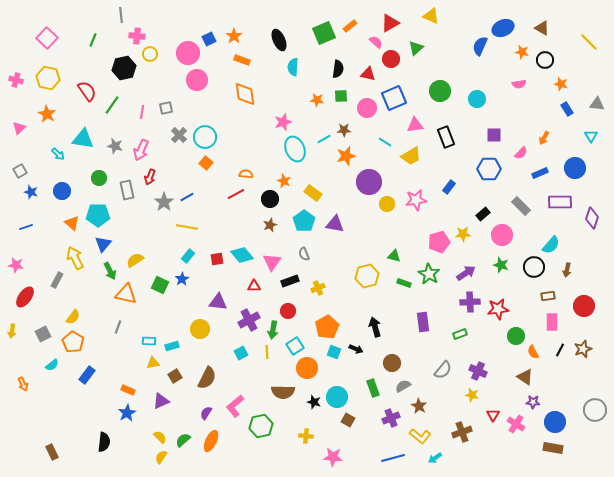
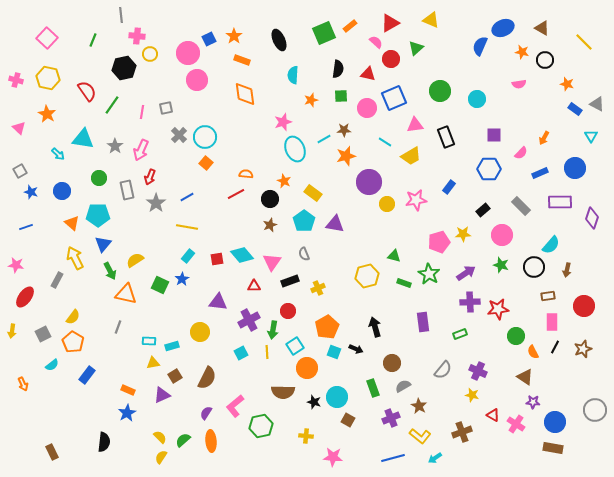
yellow triangle at (431, 16): moved 4 px down
yellow line at (589, 42): moved 5 px left
cyan semicircle at (293, 67): moved 8 px down
orange star at (561, 84): moved 6 px right
orange star at (317, 100): moved 6 px left; rotated 24 degrees counterclockwise
gray triangle at (597, 104): rotated 21 degrees clockwise
blue rectangle at (567, 109): moved 8 px right; rotated 24 degrees counterclockwise
pink triangle at (19, 128): rotated 32 degrees counterclockwise
gray star at (115, 146): rotated 21 degrees clockwise
gray star at (164, 202): moved 8 px left, 1 px down
black rectangle at (483, 214): moved 4 px up
yellow circle at (200, 329): moved 3 px down
black line at (560, 350): moved 5 px left, 3 px up
purple triangle at (161, 401): moved 1 px right, 6 px up
red triangle at (493, 415): rotated 32 degrees counterclockwise
orange ellipse at (211, 441): rotated 30 degrees counterclockwise
